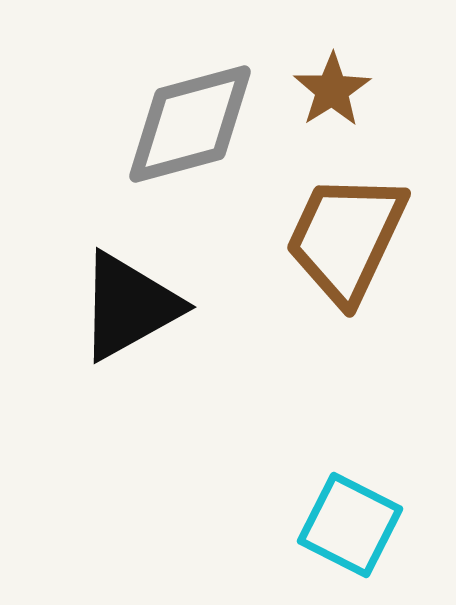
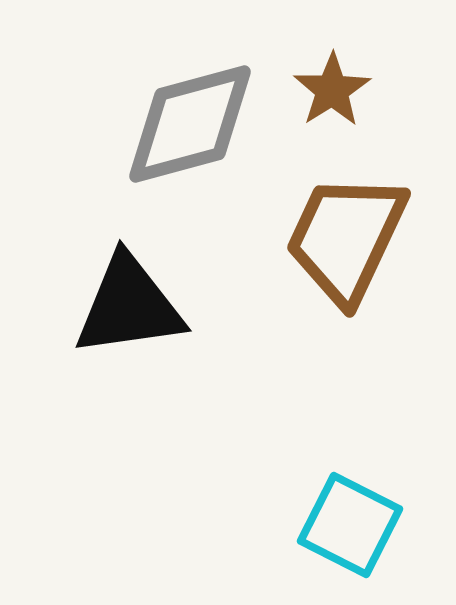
black triangle: rotated 21 degrees clockwise
